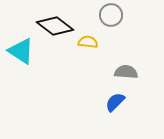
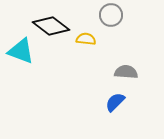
black diamond: moved 4 px left
yellow semicircle: moved 2 px left, 3 px up
cyan triangle: rotated 12 degrees counterclockwise
